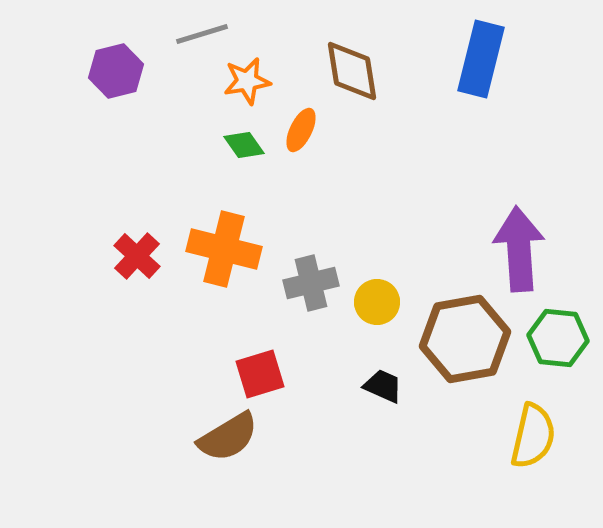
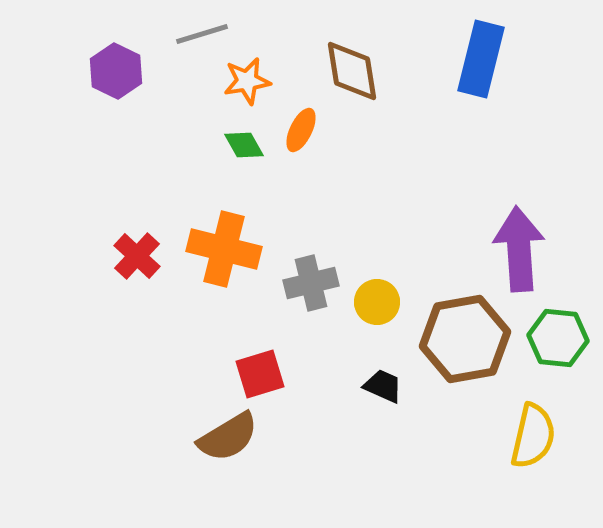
purple hexagon: rotated 20 degrees counterclockwise
green diamond: rotated 6 degrees clockwise
